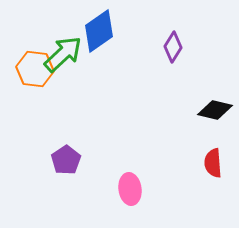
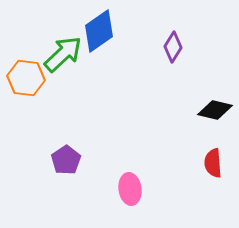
orange hexagon: moved 9 px left, 9 px down
